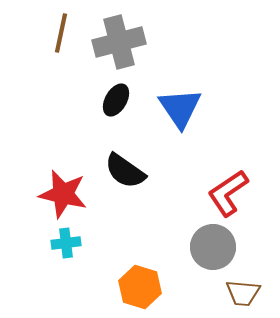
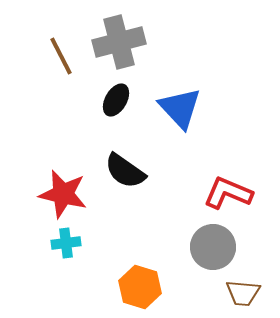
brown line: moved 23 px down; rotated 39 degrees counterclockwise
blue triangle: rotated 9 degrees counterclockwise
red L-shape: rotated 57 degrees clockwise
